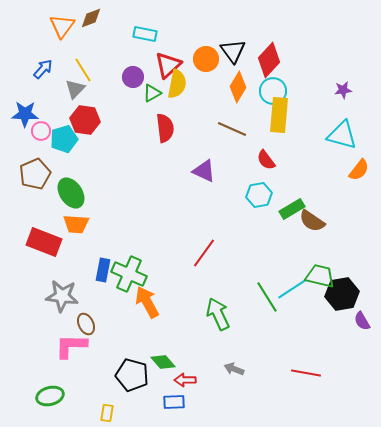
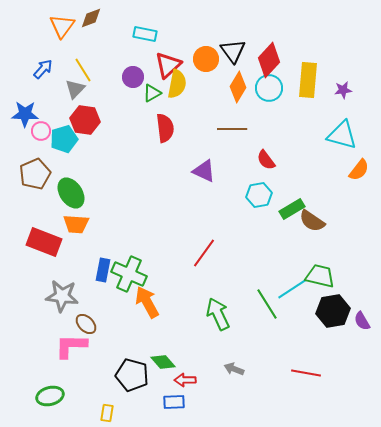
cyan circle at (273, 91): moved 4 px left, 3 px up
yellow rectangle at (279, 115): moved 29 px right, 35 px up
brown line at (232, 129): rotated 24 degrees counterclockwise
black hexagon at (342, 294): moved 9 px left, 17 px down
green line at (267, 297): moved 7 px down
brown ellipse at (86, 324): rotated 20 degrees counterclockwise
